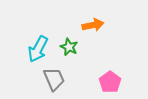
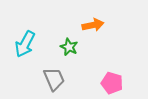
cyan arrow: moved 13 px left, 5 px up
pink pentagon: moved 2 px right, 1 px down; rotated 20 degrees counterclockwise
